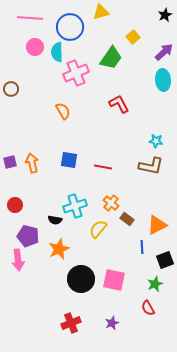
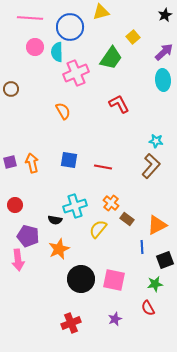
brown L-shape: rotated 60 degrees counterclockwise
green star: rotated 14 degrees clockwise
purple star: moved 3 px right, 4 px up
